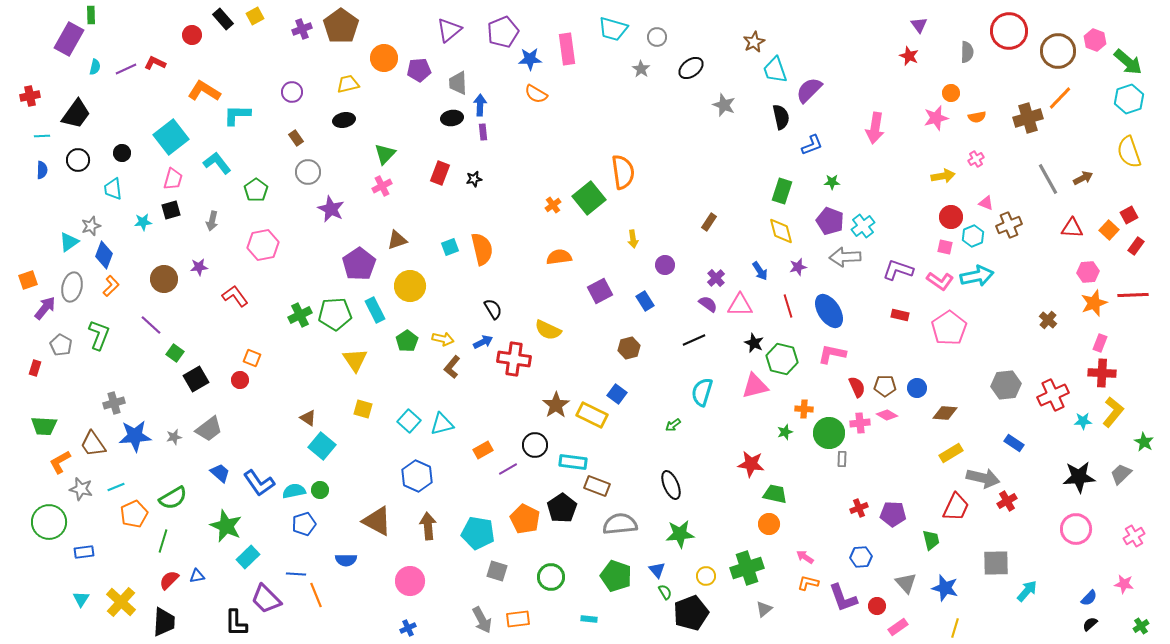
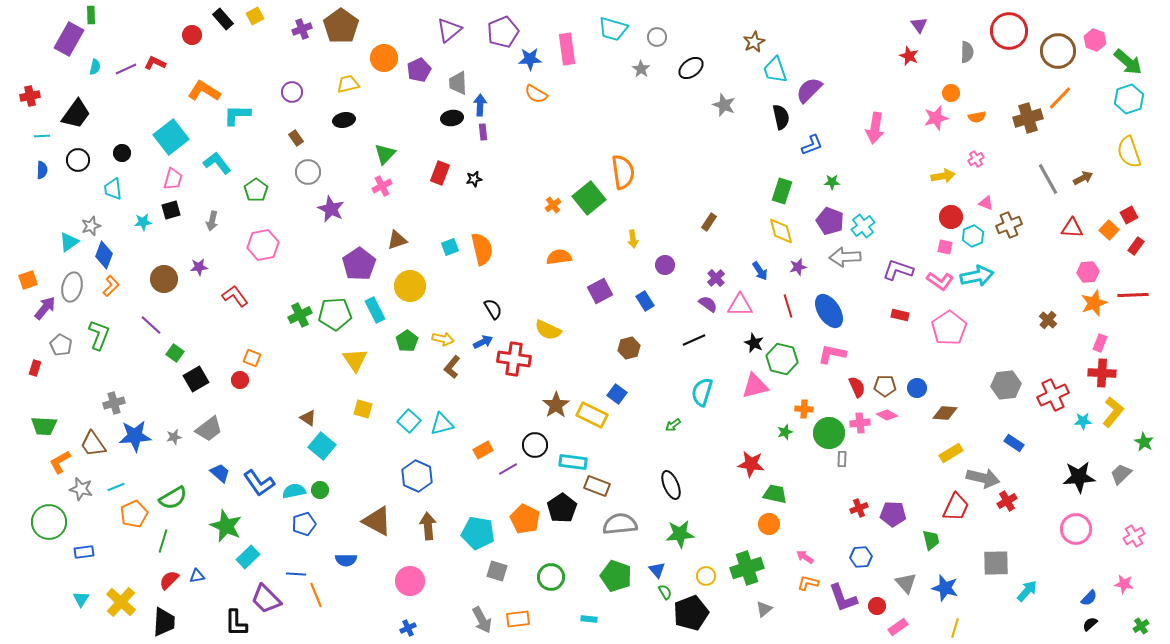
purple pentagon at (419, 70): rotated 20 degrees counterclockwise
